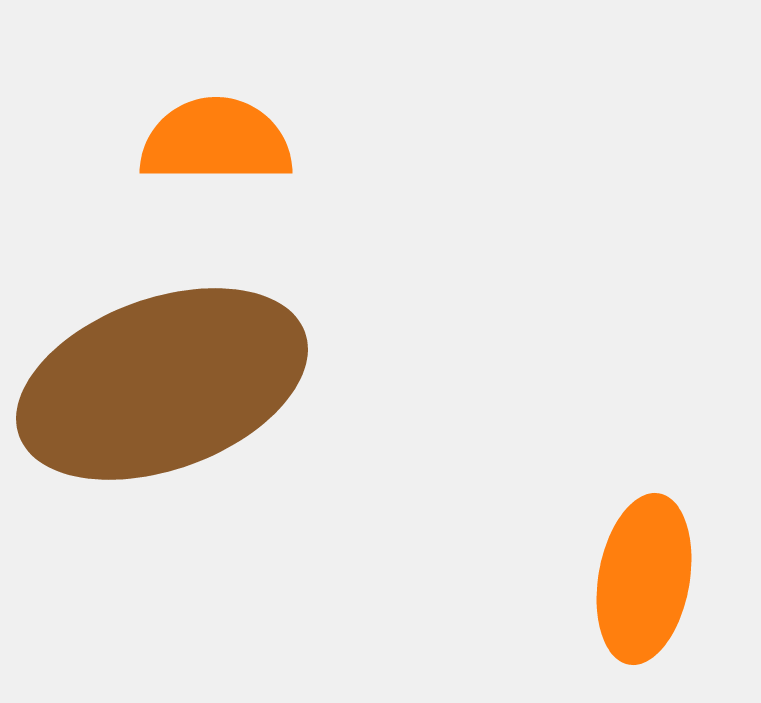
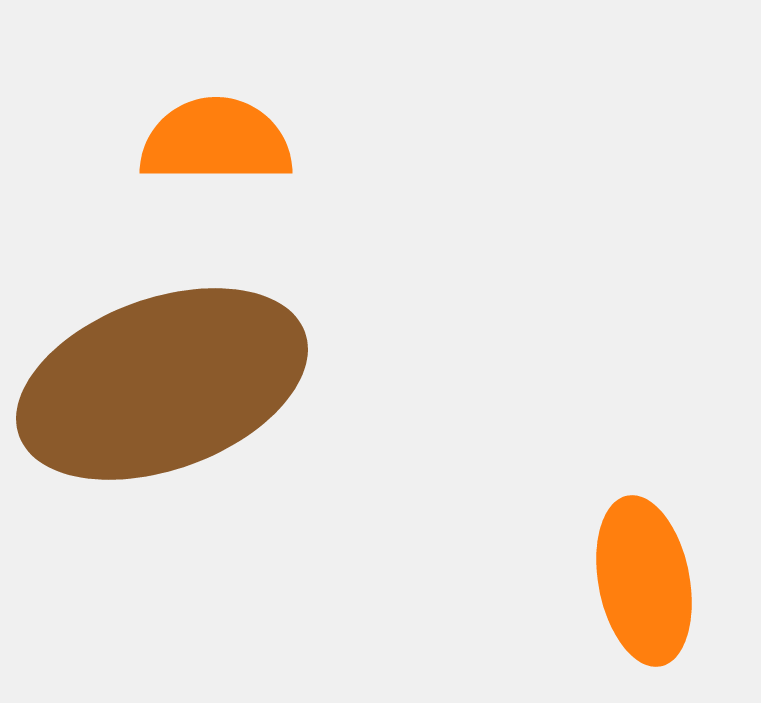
orange ellipse: moved 2 px down; rotated 21 degrees counterclockwise
